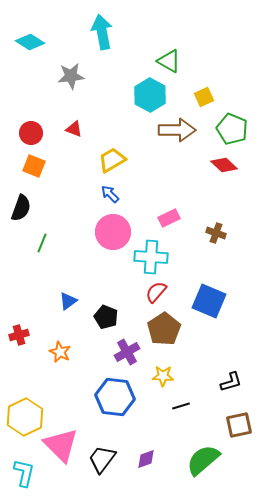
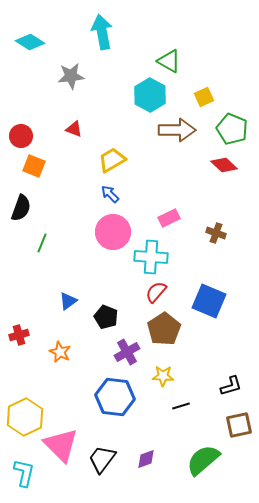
red circle: moved 10 px left, 3 px down
black L-shape: moved 4 px down
